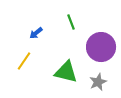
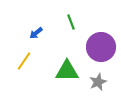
green triangle: moved 1 px right, 1 px up; rotated 15 degrees counterclockwise
